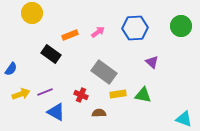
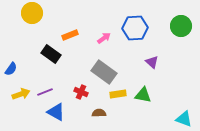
pink arrow: moved 6 px right, 6 px down
red cross: moved 3 px up
